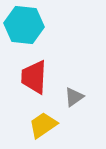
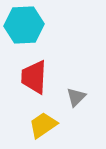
cyan hexagon: rotated 9 degrees counterclockwise
gray triangle: moved 2 px right; rotated 10 degrees counterclockwise
